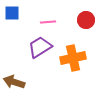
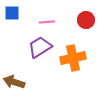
pink line: moved 1 px left
